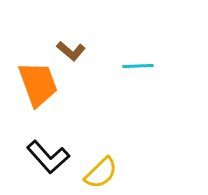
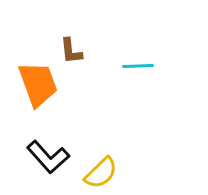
brown L-shape: rotated 44 degrees clockwise
